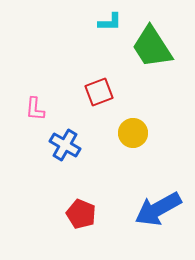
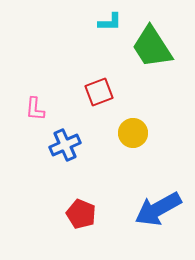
blue cross: rotated 36 degrees clockwise
